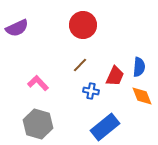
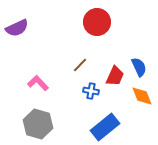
red circle: moved 14 px right, 3 px up
blue semicircle: rotated 30 degrees counterclockwise
